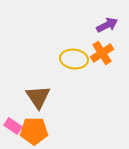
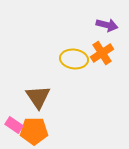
purple arrow: rotated 40 degrees clockwise
pink rectangle: moved 1 px right, 1 px up
